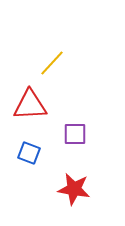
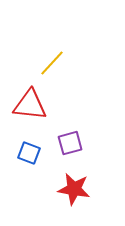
red triangle: rotated 9 degrees clockwise
purple square: moved 5 px left, 9 px down; rotated 15 degrees counterclockwise
